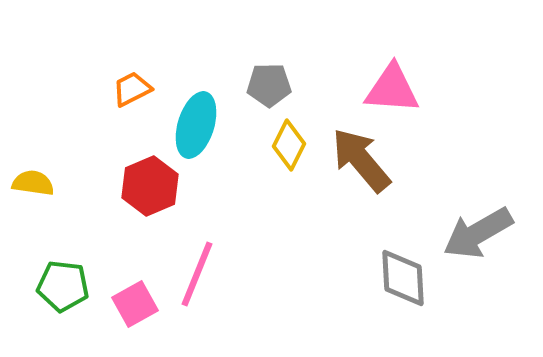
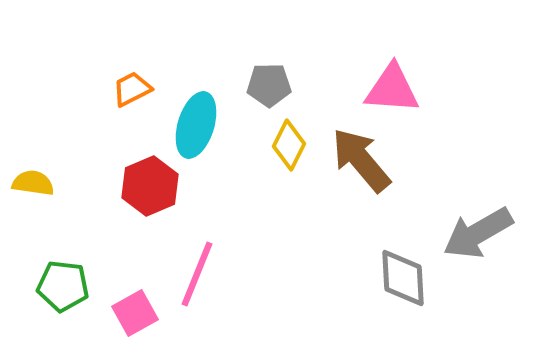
pink square: moved 9 px down
